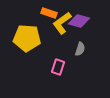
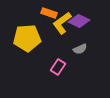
purple diamond: rotated 10 degrees clockwise
yellow pentagon: rotated 8 degrees counterclockwise
gray semicircle: rotated 48 degrees clockwise
pink rectangle: rotated 14 degrees clockwise
